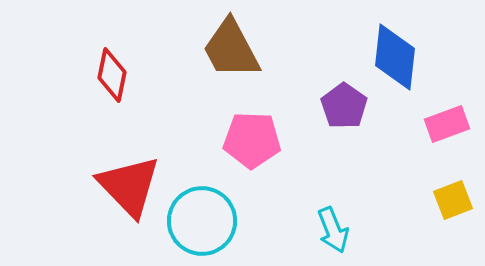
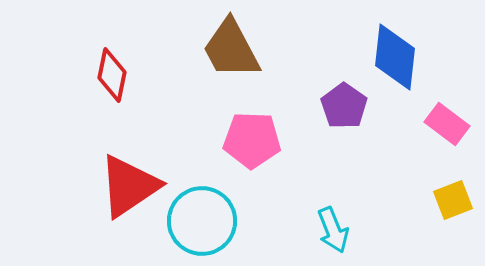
pink rectangle: rotated 57 degrees clockwise
red triangle: rotated 40 degrees clockwise
